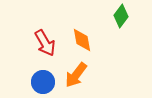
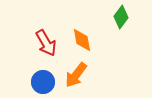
green diamond: moved 1 px down
red arrow: moved 1 px right
